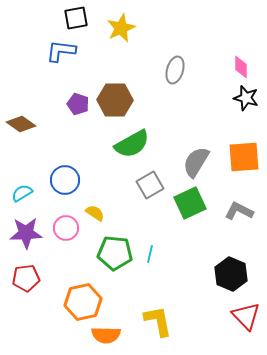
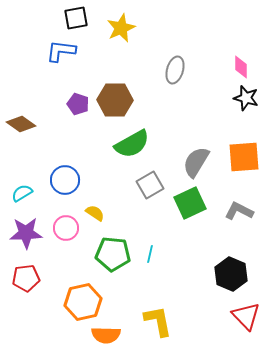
green pentagon: moved 2 px left, 1 px down
